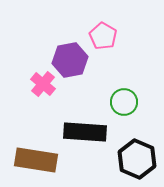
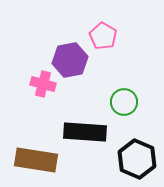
pink cross: rotated 25 degrees counterclockwise
